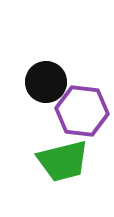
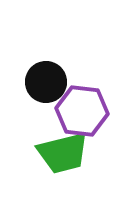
green trapezoid: moved 8 px up
